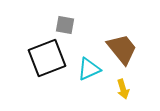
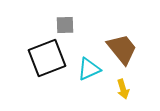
gray square: rotated 12 degrees counterclockwise
